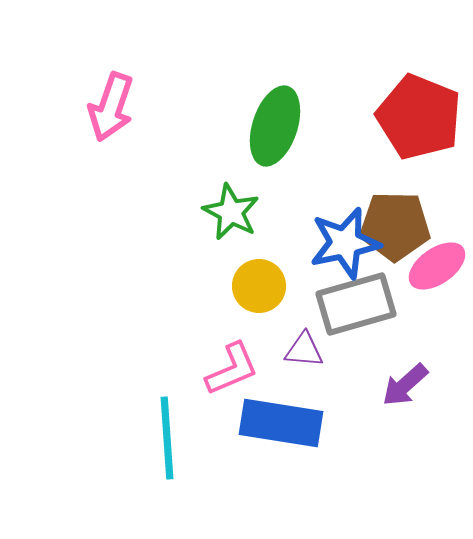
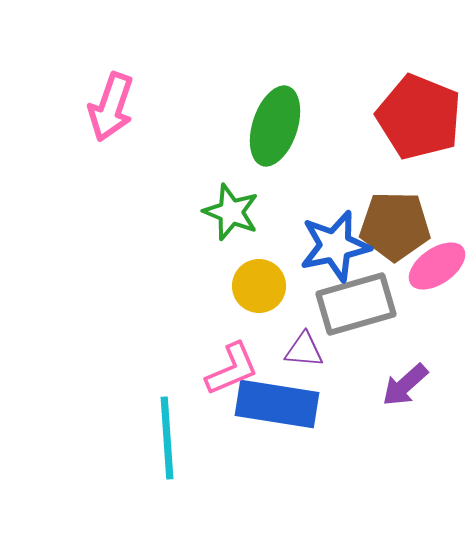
green star: rotated 6 degrees counterclockwise
blue star: moved 10 px left, 3 px down
blue rectangle: moved 4 px left, 19 px up
